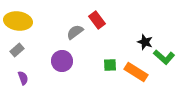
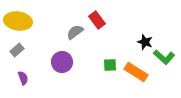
purple circle: moved 1 px down
